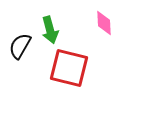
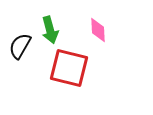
pink diamond: moved 6 px left, 7 px down
